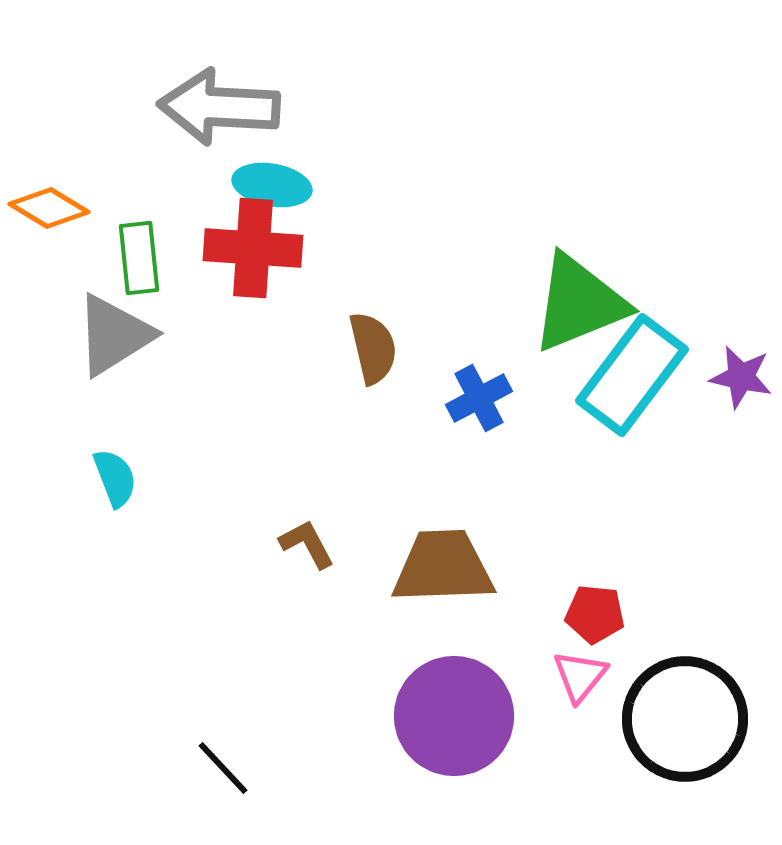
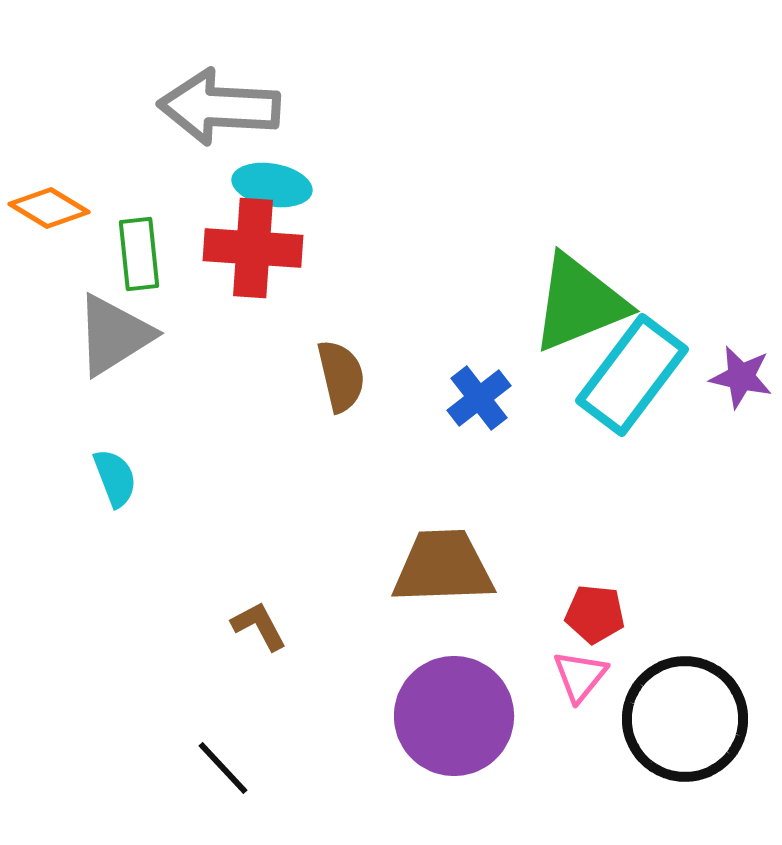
green rectangle: moved 4 px up
brown semicircle: moved 32 px left, 28 px down
blue cross: rotated 10 degrees counterclockwise
brown L-shape: moved 48 px left, 82 px down
